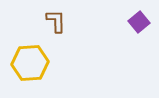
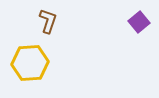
brown L-shape: moved 8 px left; rotated 20 degrees clockwise
